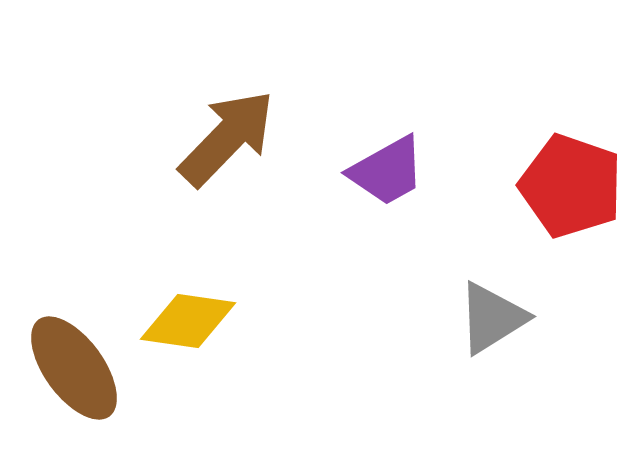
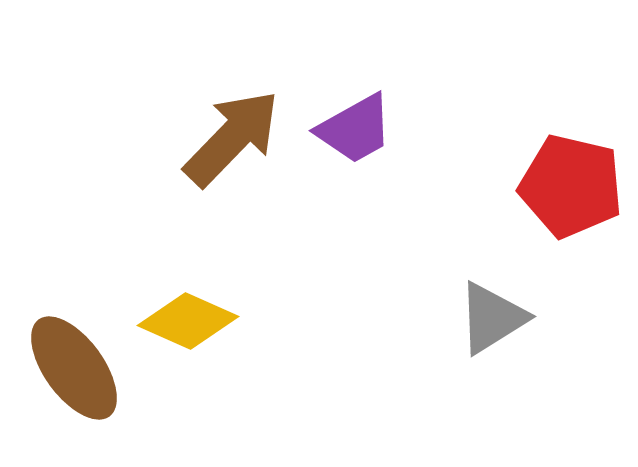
brown arrow: moved 5 px right
purple trapezoid: moved 32 px left, 42 px up
red pentagon: rotated 6 degrees counterclockwise
yellow diamond: rotated 16 degrees clockwise
